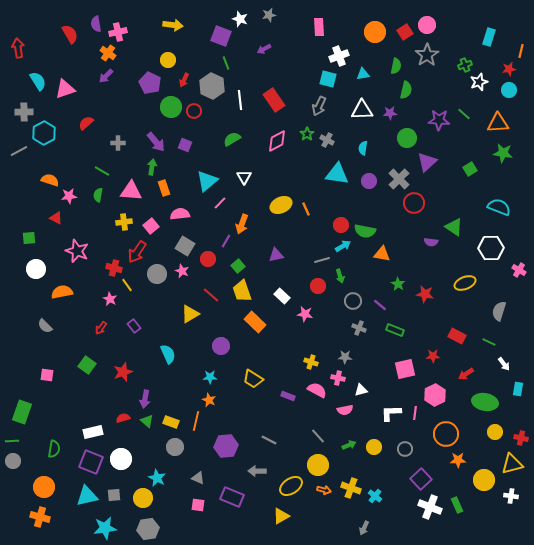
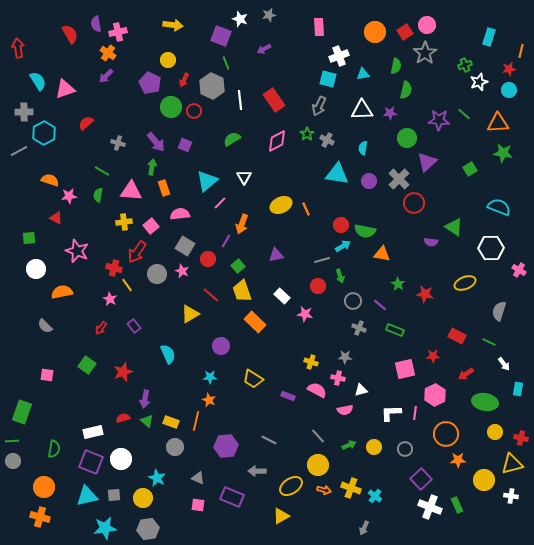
gray star at (427, 55): moved 2 px left, 2 px up
gray cross at (118, 143): rotated 16 degrees clockwise
